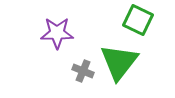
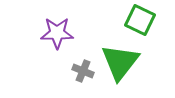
green square: moved 2 px right
green triangle: moved 1 px right
